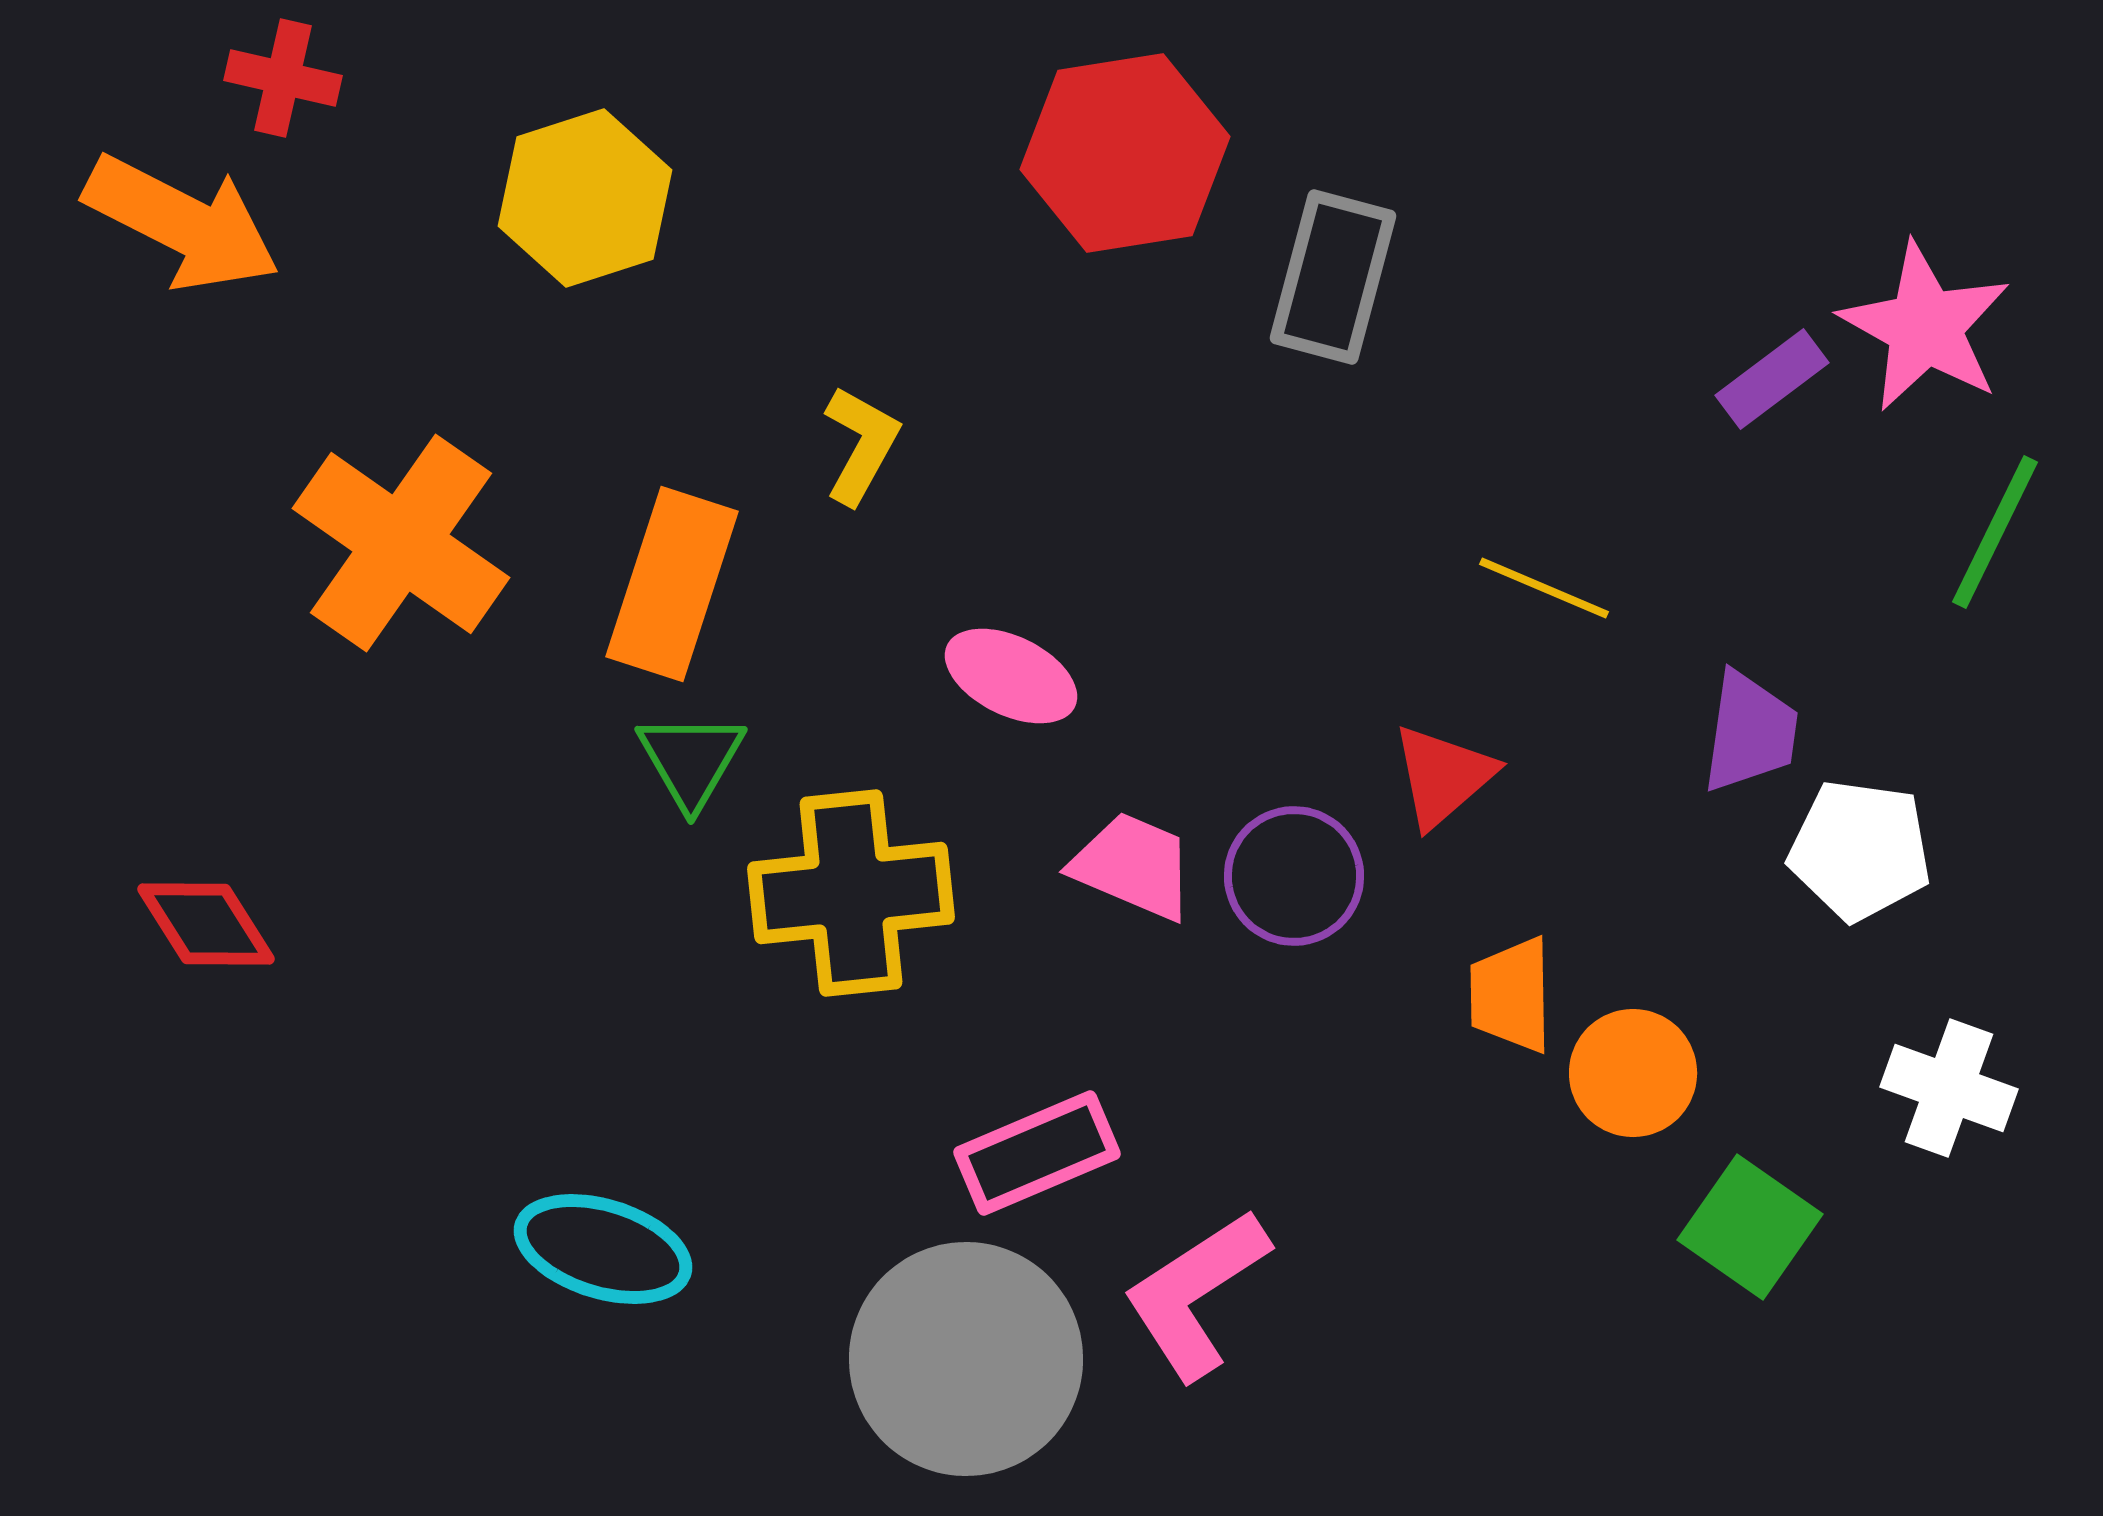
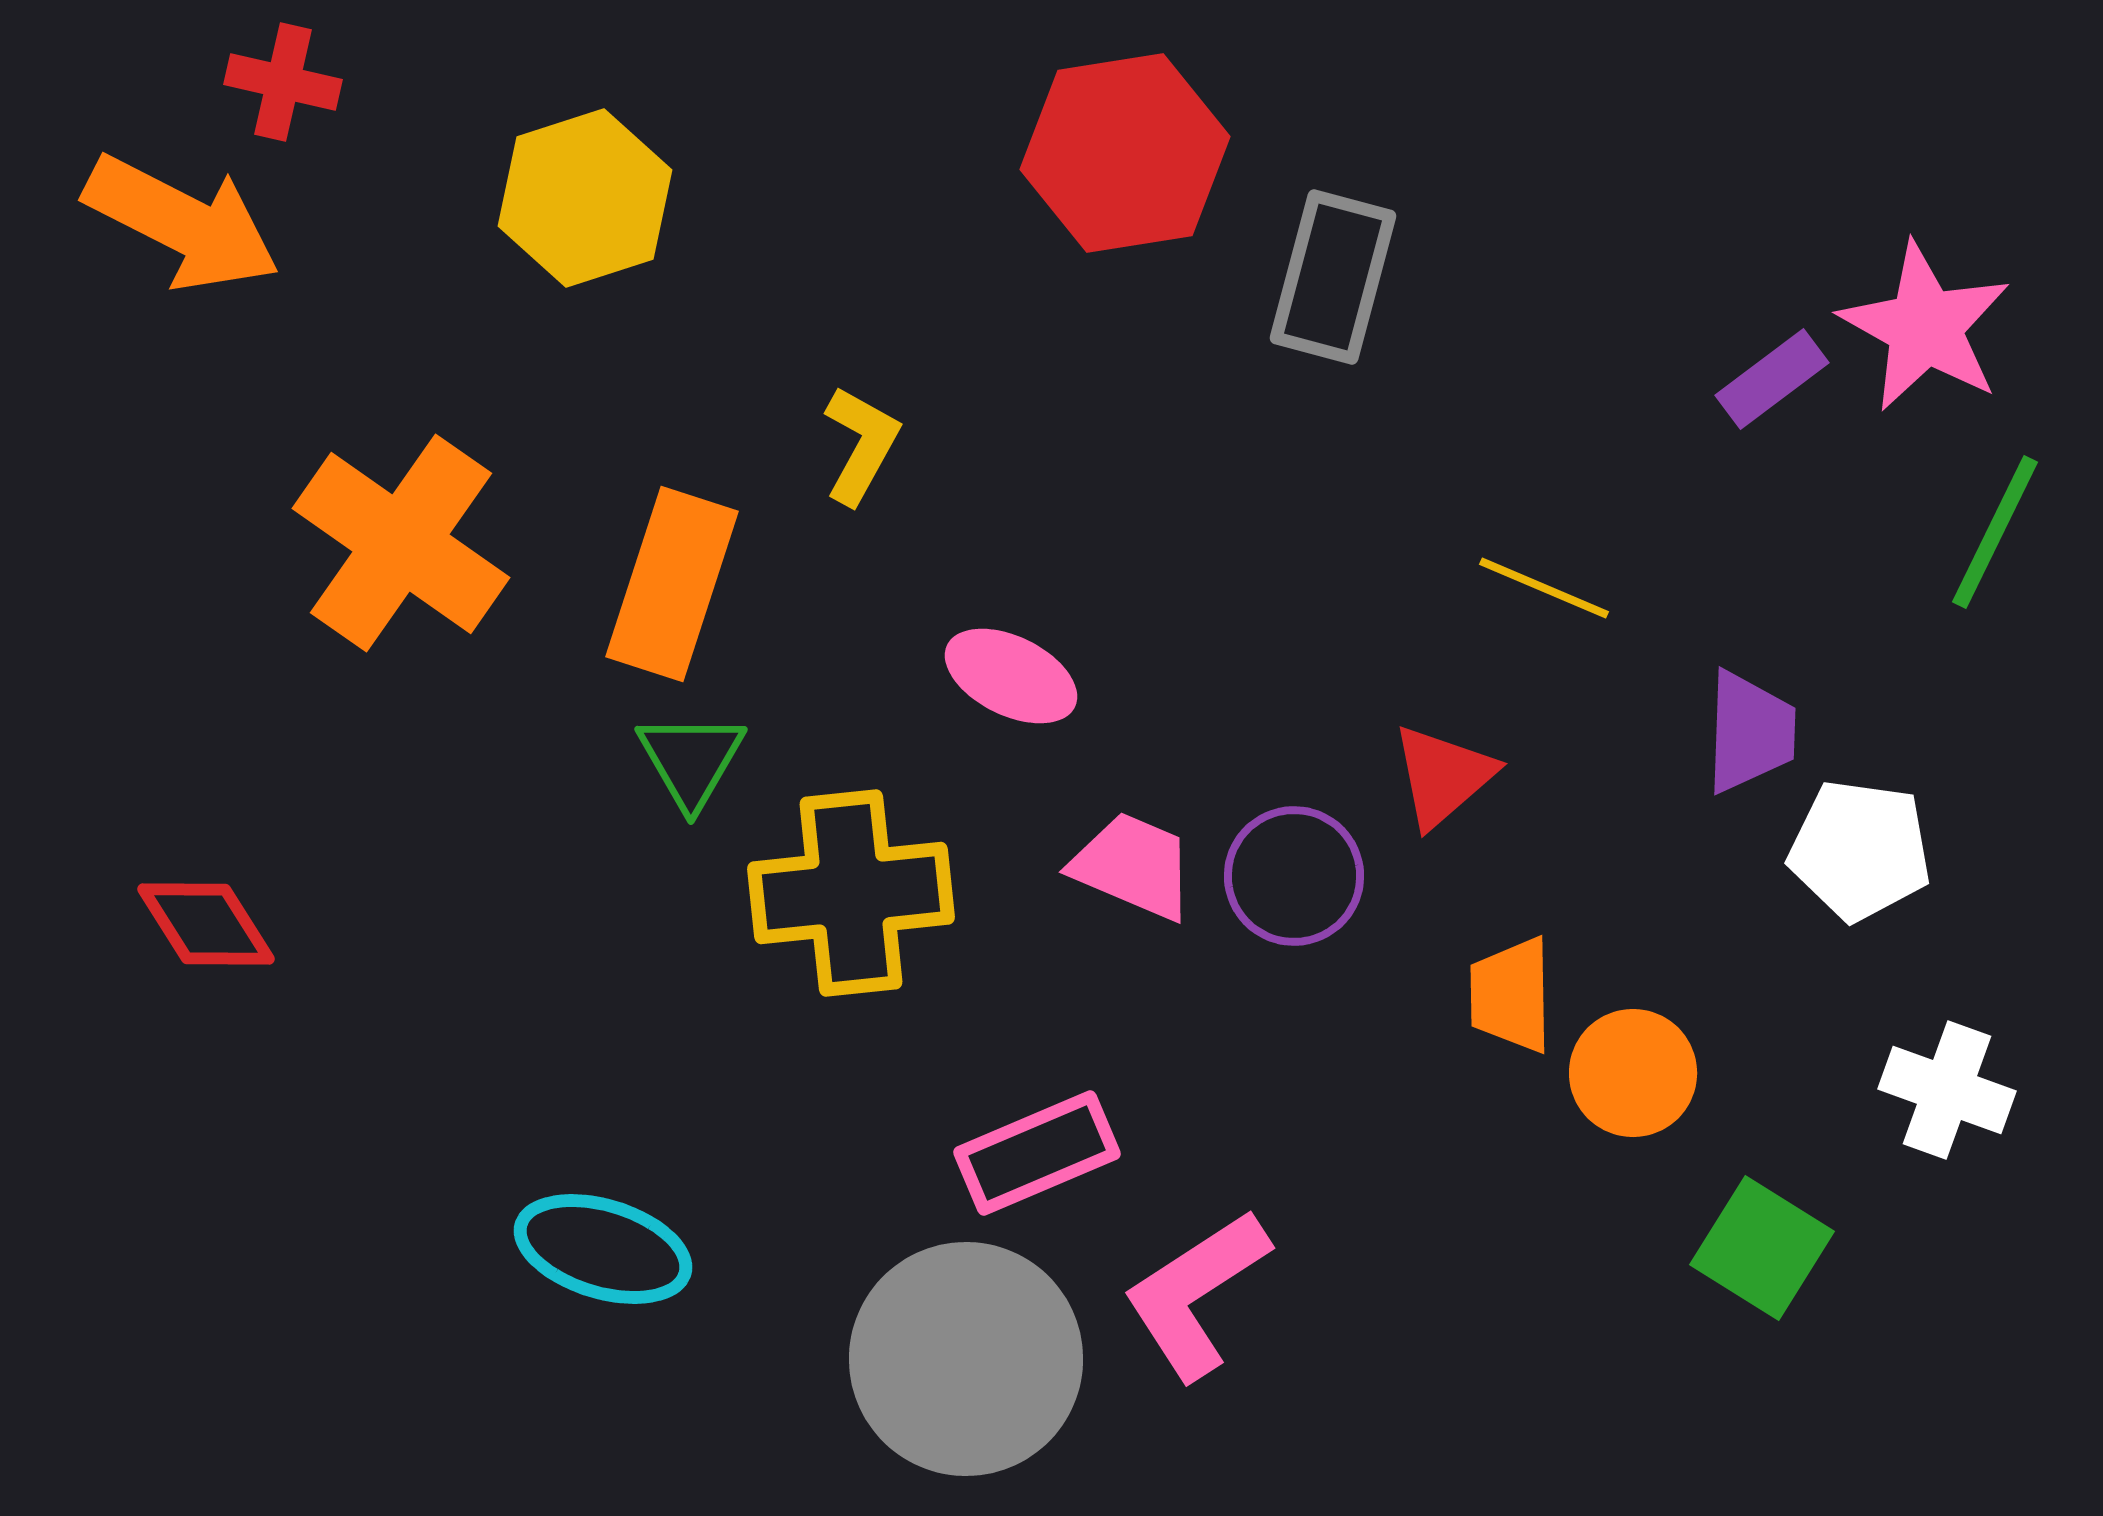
red cross: moved 4 px down
purple trapezoid: rotated 6 degrees counterclockwise
white cross: moved 2 px left, 2 px down
green square: moved 12 px right, 21 px down; rotated 3 degrees counterclockwise
